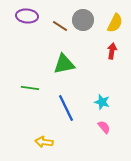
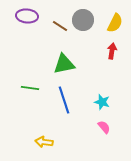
blue line: moved 2 px left, 8 px up; rotated 8 degrees clockwise
